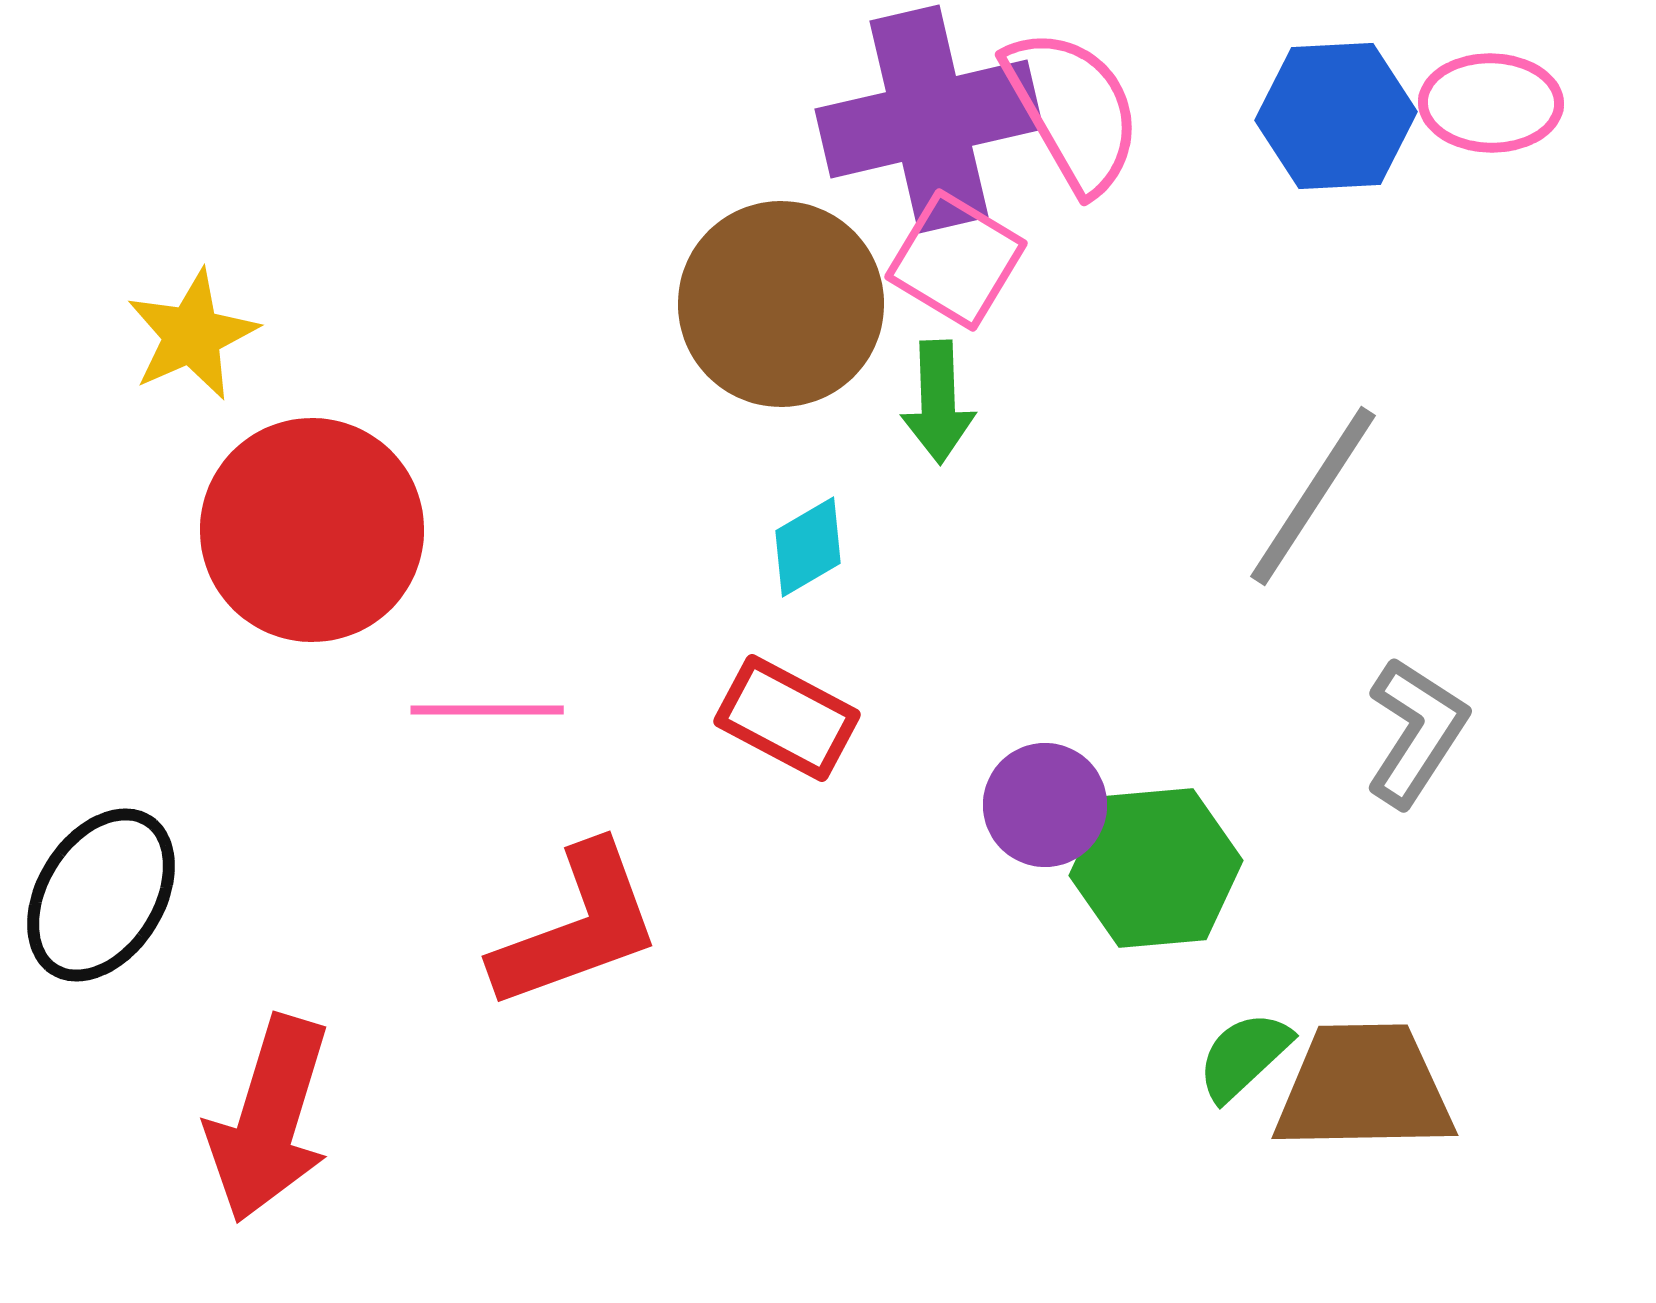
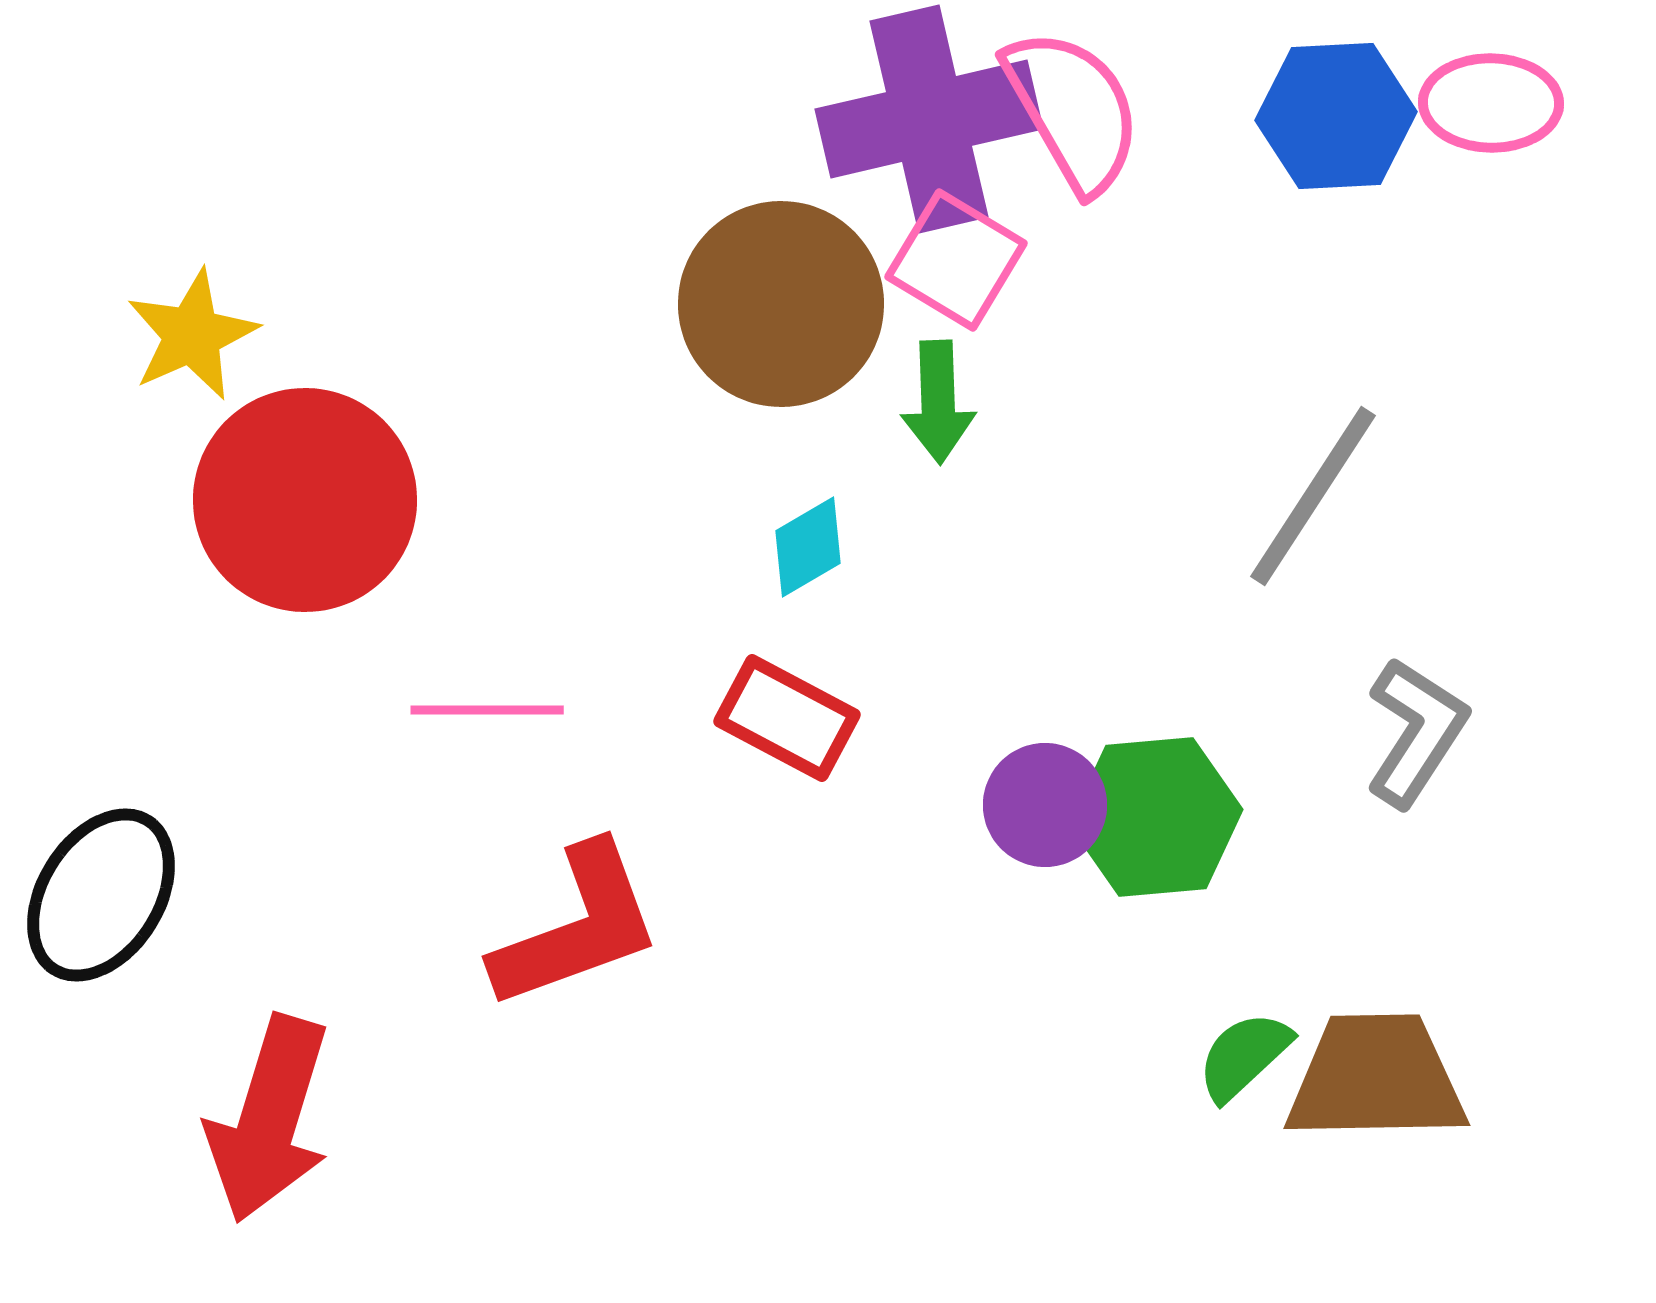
red circle: moved 7 px left, 30 px up
green hexagon: moved 51 px up
brown trapezoid: moved 12 px right, 10 px up
